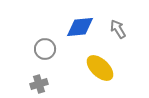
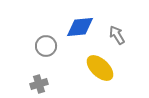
gray arrow: moved 1 px left, 6 px down
gray circle: moved 1 px right, 3 px up
